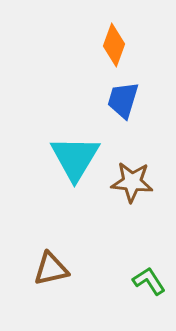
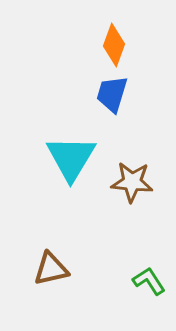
blue trapezoid: moved 11 px left, 6 px up
cyan triangle: moved 4 px left
